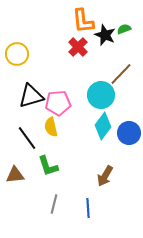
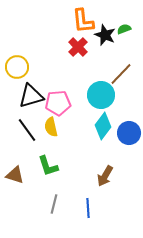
yellow circle: moved 13 px down
black line: moved 8 px up
brown triangle: rotated 24 degrees clockwise
